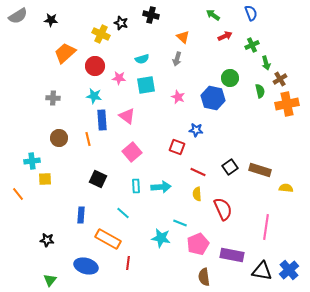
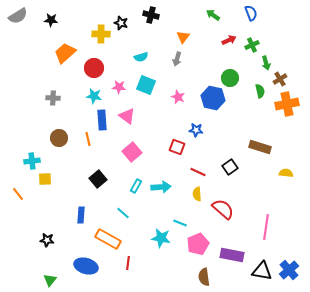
yellow cross at (101, 34): rotated 24 degrees counterclockwise
red arrow at (225, 36): moved 4 px right, 4 px down
orange triangle at (183, 37): rotated 24 degrees clockwise
cyan semicircle at (142, 59): moved 1 px left, 2 px up
red circle at (95, 66): moved 1 px left, 2 px down
pink star at (119, 78): moved 9 px down
cyan square at (146, 85): rotated 30 degrees clockwise
brown rectangle at (260, 170): moved 23 px up
black square at (98, 179): rotated 24 degrees clockwise
cyan rectangle at (136, 186): rotated 32 degrees clockwise
yellow semicircle at (286, 188): moved 15 px up
red semicircle at (223, 209): rotated 25 degrees counterclockwise
